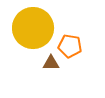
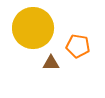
orange pentagon: moved 8 px right
